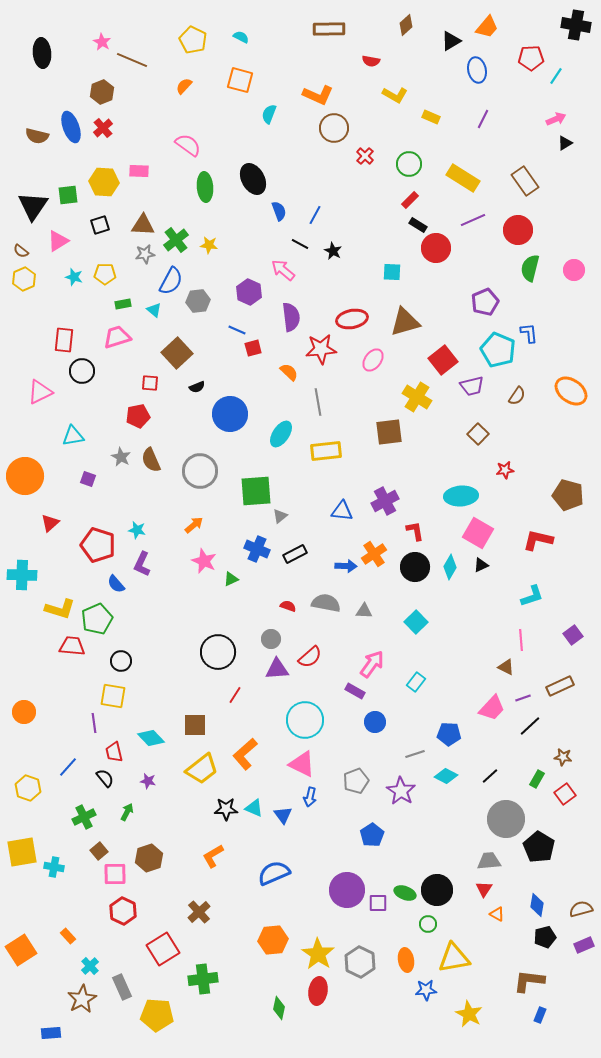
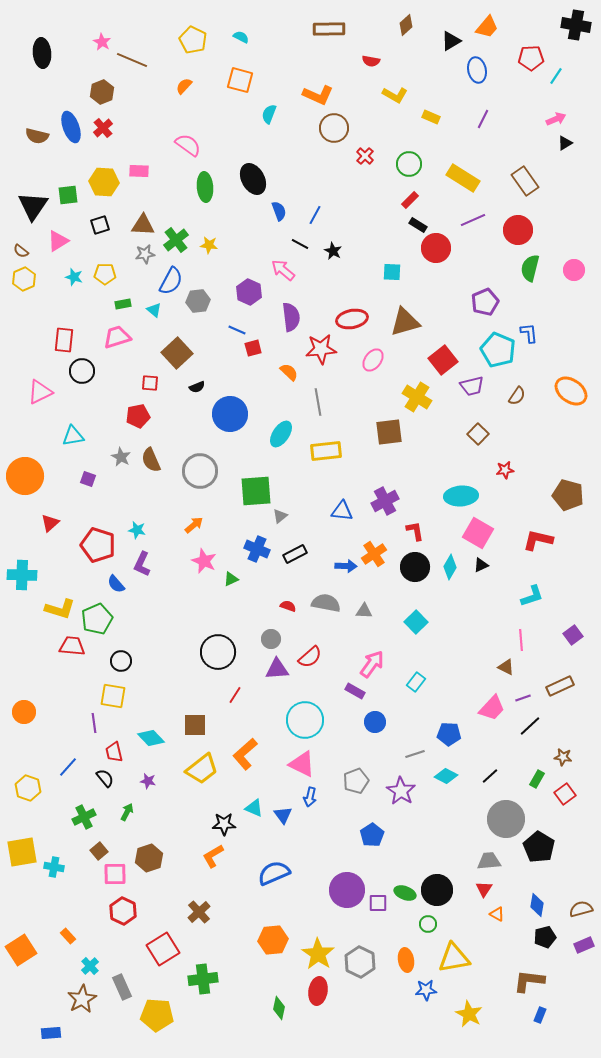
black star at (226, 809): moved 2 px left, 15 px down
